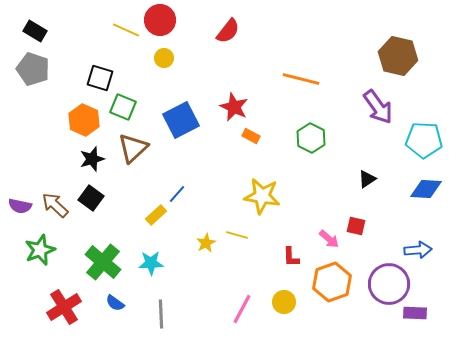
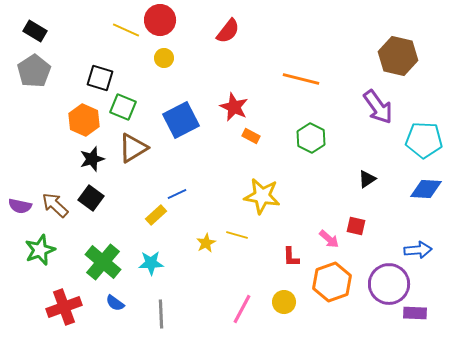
gray pentagon at (33, 69): moved 1 px right, 2 px down; rotated 20 degrees clockwise
brown triangle at (133, 148): rotated 12 degrees clockwise
blue line at (177, 194): rotated 24 degrees clockwise
red cross at (64, 307): rotated 12 degrees clockwise
